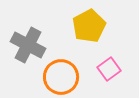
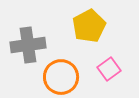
gray cross: rotated 36 degrees counterclockwise
